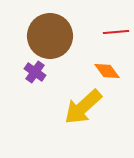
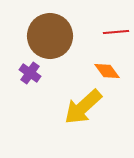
purple cross: moved 5 px left, 1 px down
